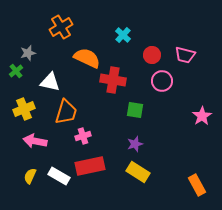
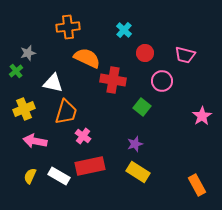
orange cross: moved 7 px right; rotated 25 degrees clockwise
cyan cross: moved 1 px right, 5 px up
red circle: moved 7 px left, 2 px up
white triangle: moved 3 px right, 1 px down
green square: moved 7 px right, 3 px up; rotated 30 degrees clockwise
pink cross: rotated 35 degrees counterclockwise
